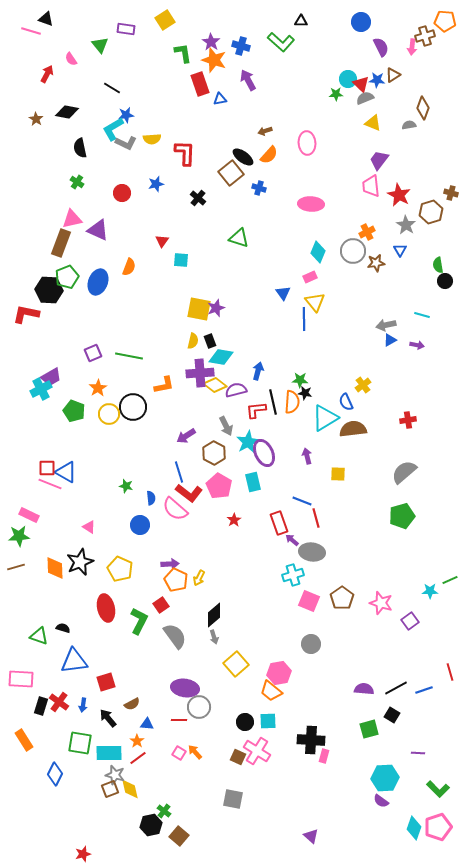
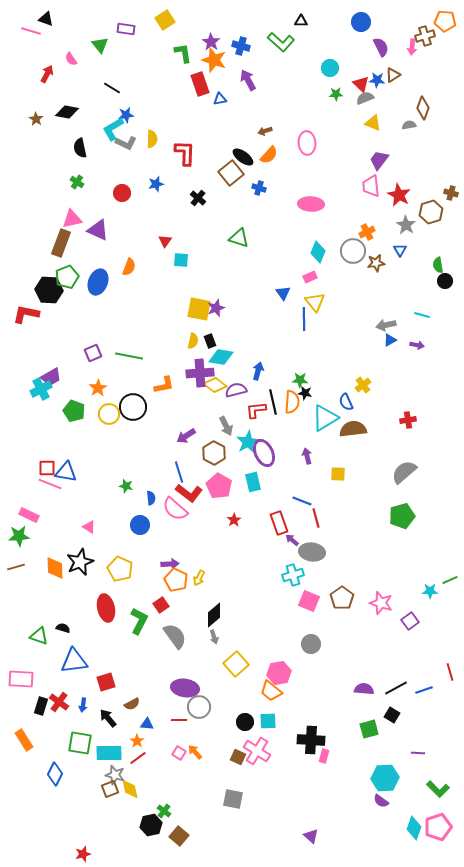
cyan circle at (348, 79): moved 18 px left, 11 px up
yellow semicircle at (152, 139): rotated 84 degrees counterclockwise
red triangle at (162, 241): moved 3 px right
blue triangle at (66, 472): rotated 20 degrees counterclockwise
